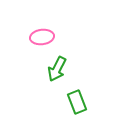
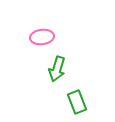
green arrow: rotated 10 degrees counterclockwise
